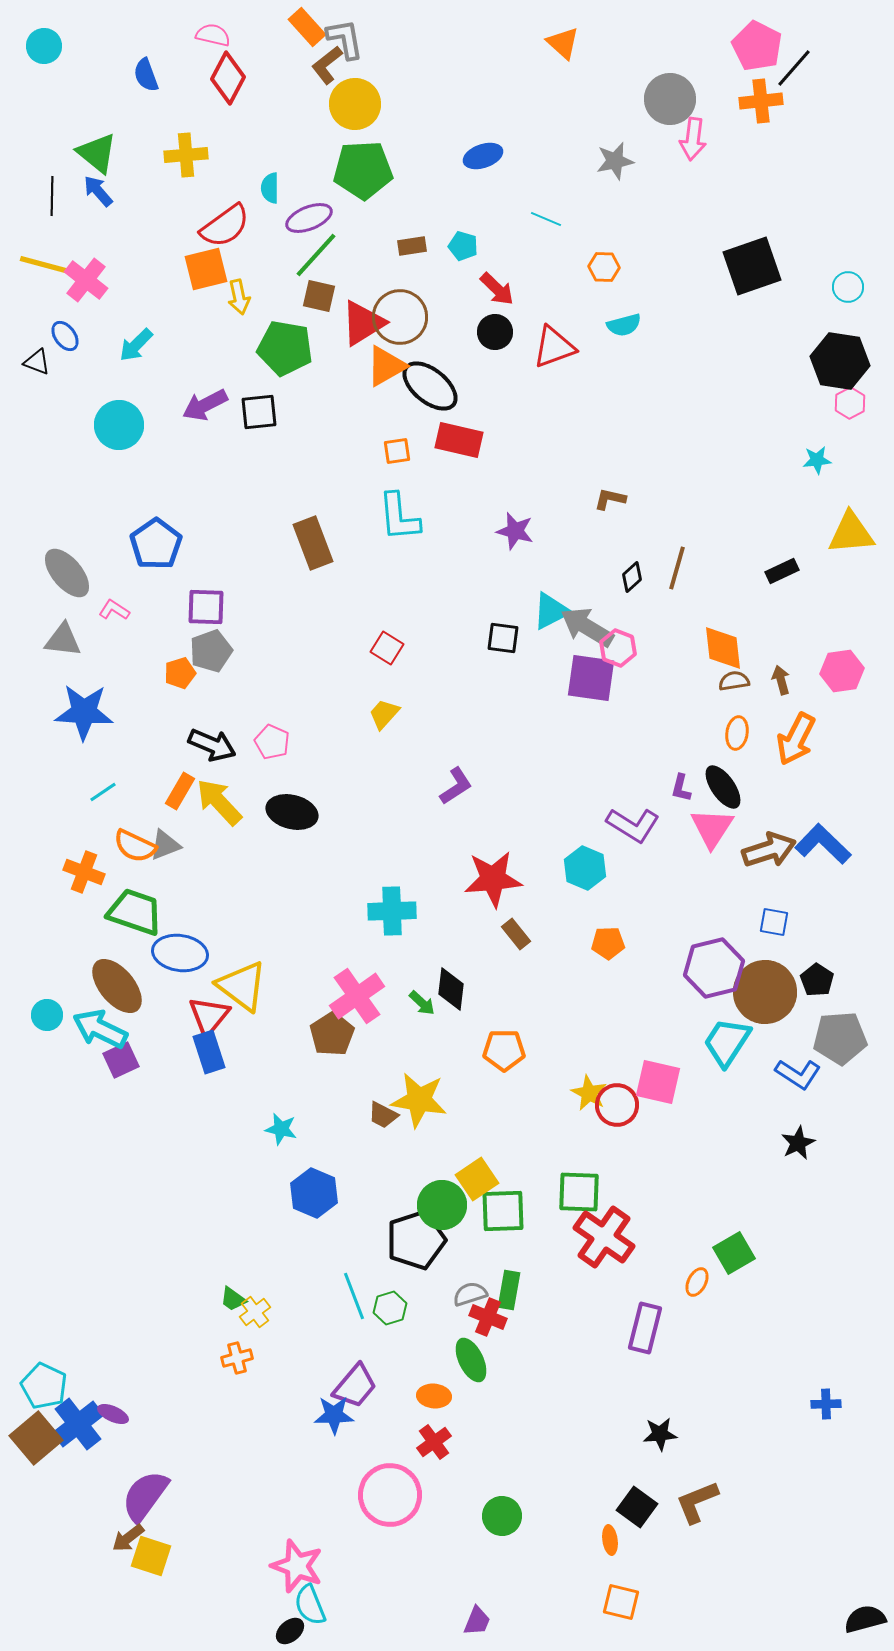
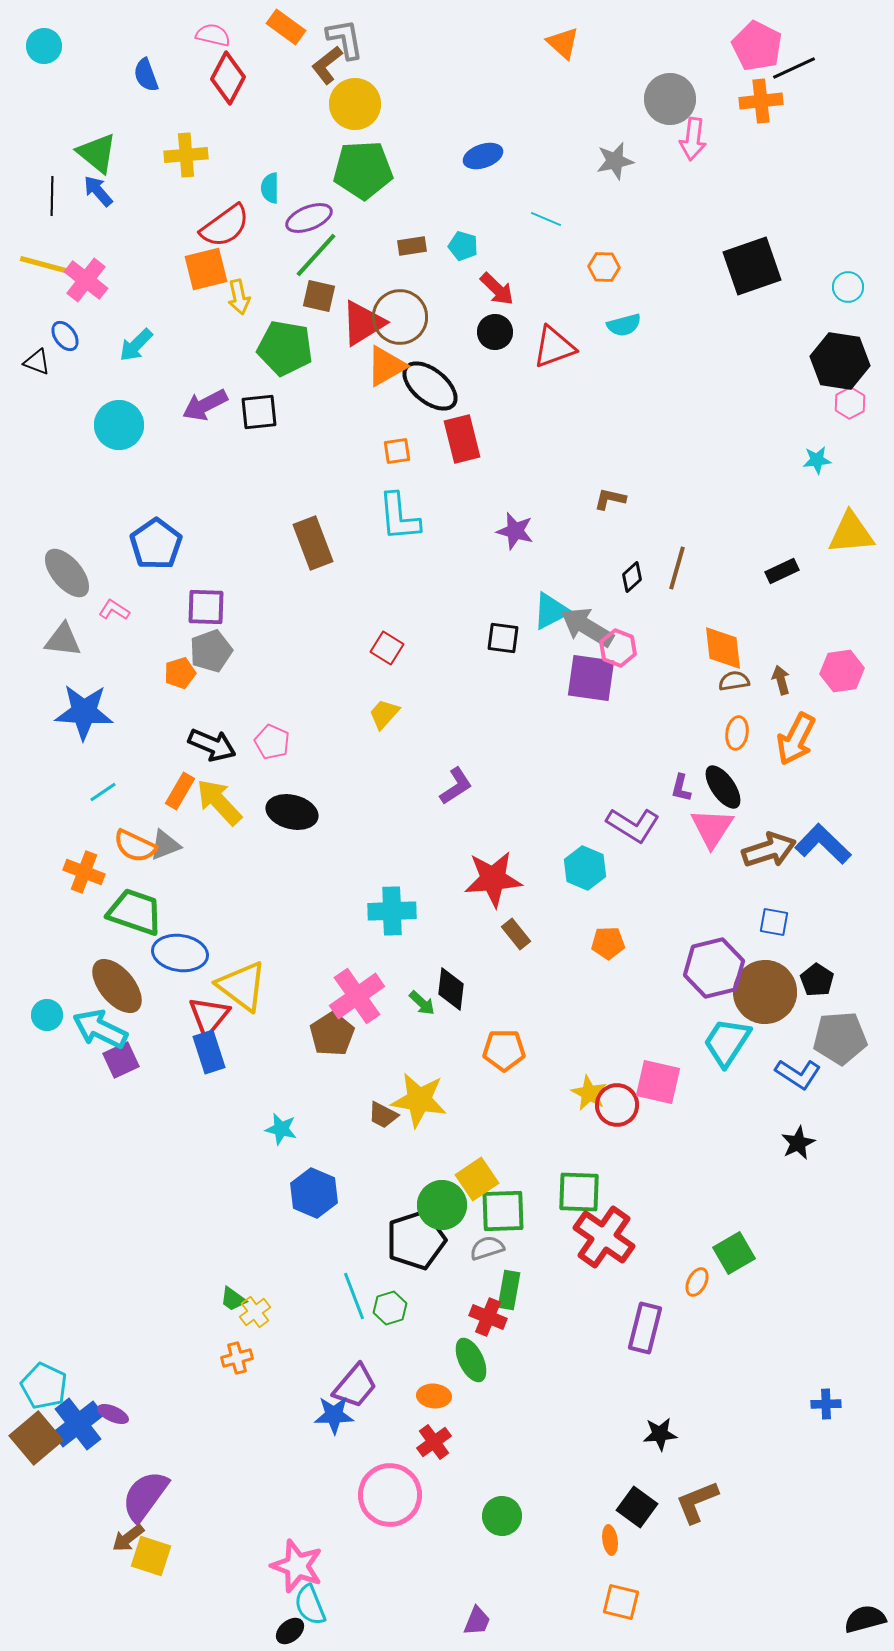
orange rectangle at (307, 27): moved 21 px left; rotated 12 degrees counterclockwise
black line at (794, 68): rotated 24 degrees clockwise
red rectangle at (459, 440): moved 3 px right, 1 px up; rotated 63 degrees clockwise
gray semicircle at (470, 1294): moved 17 px right, 46 px up
